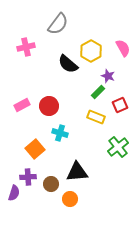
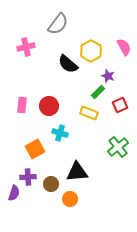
pink semicircle: moved 1 px right, 1 px up
pink rectangle: rotated 56 degrees counterclockwise
yellow rectangle: moved 7 px left, 4 px up
orange square: rotated 12 degrees clockwise
